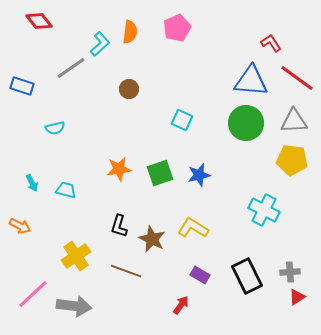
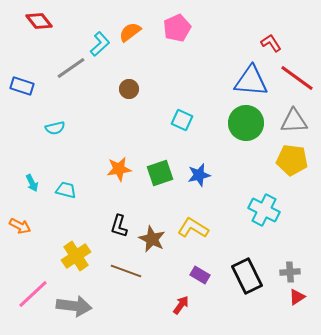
orange semicircle: rotated 135 degrees counterclockwise
